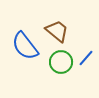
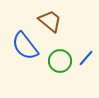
brown trapezoid: moved 7 px left, 10 px up
green circle: moved 1 px left, 1 px up
